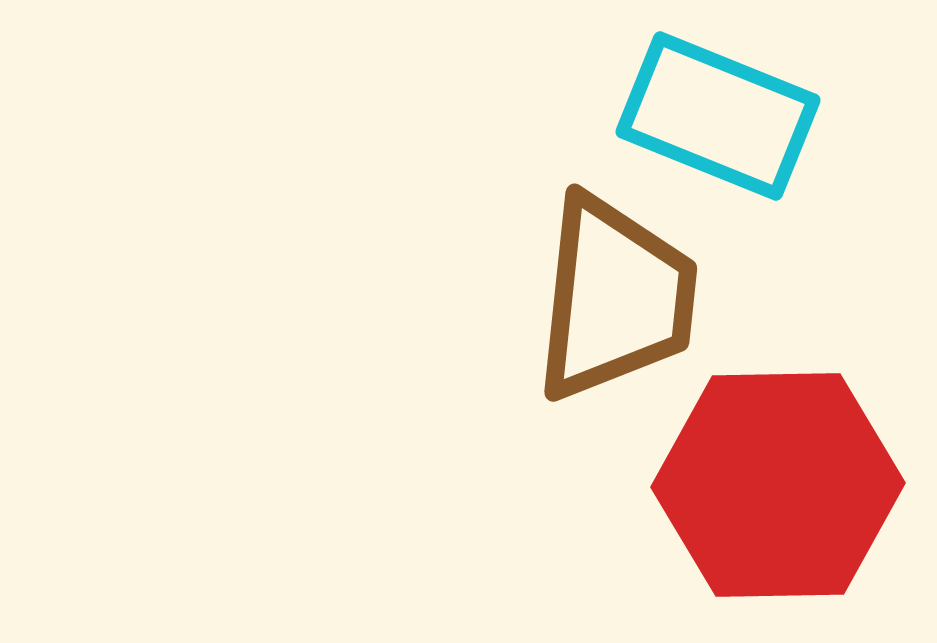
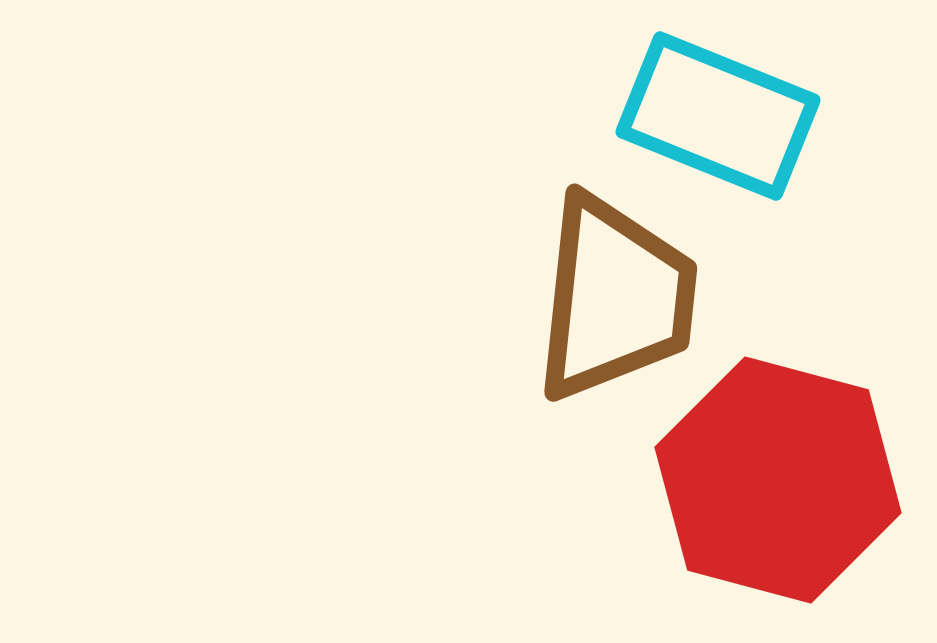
red hexagon: moved 5 px up; rotated 16 degrees clockwise
